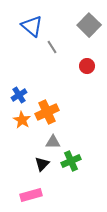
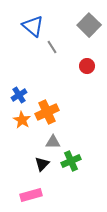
blue triangle: moved 1 px right
